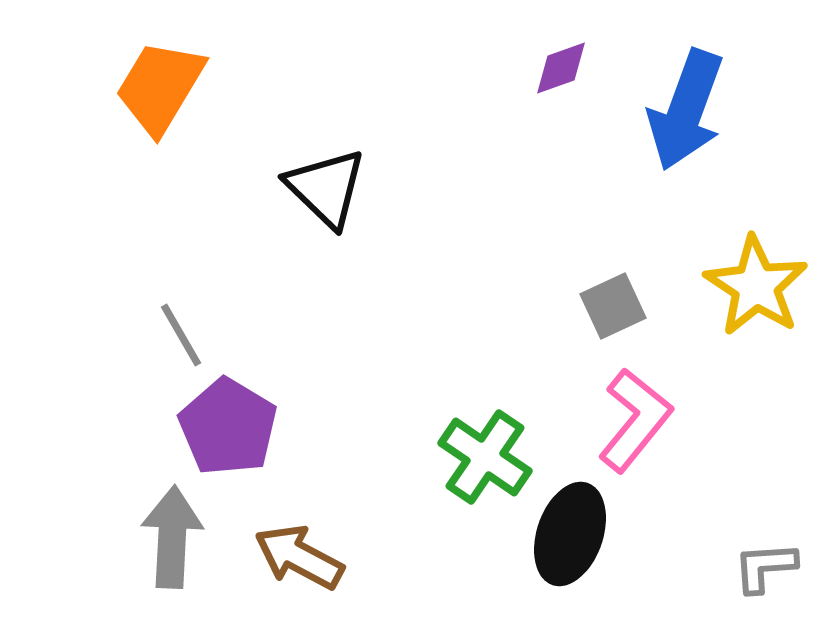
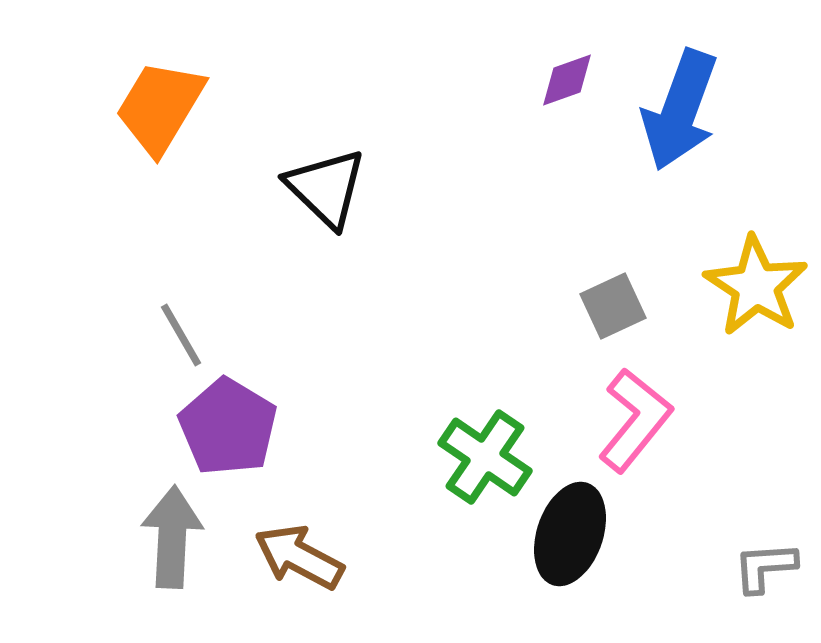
purple diamond: moved 6 px right, 12 px down
orange trapezoid: moved 20 px down
blue arrow: moved 6 px left
